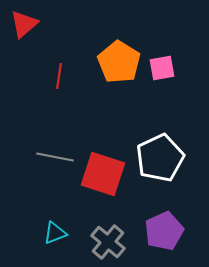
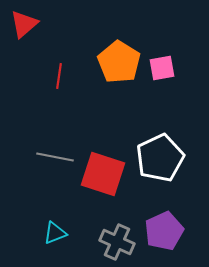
gray cross: moved 9 px right; rotated 16 degrees counterclockwise
